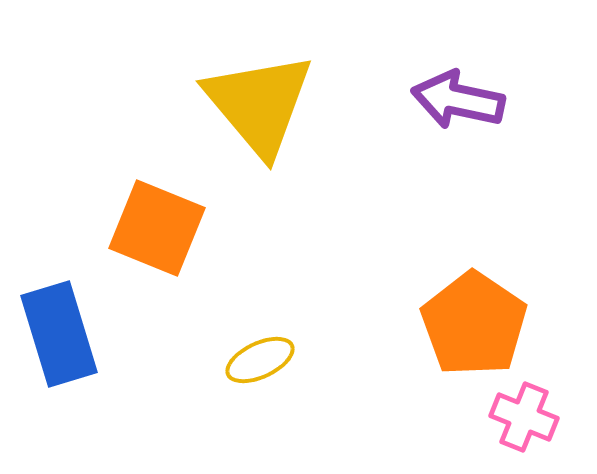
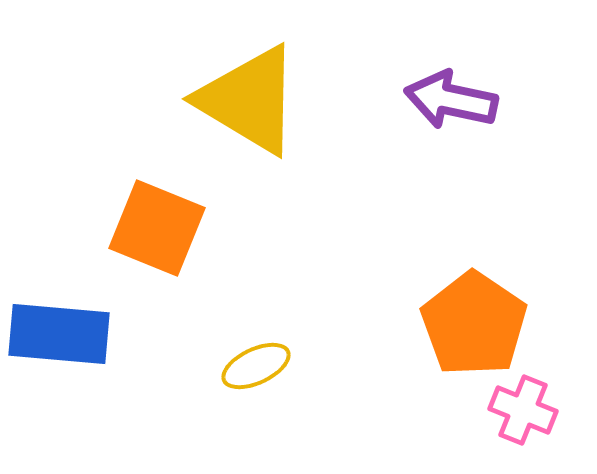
purple arrow: moved 7 px left
yellow triangle: moved 10 px left, 4 px up; rotated 19 degrees counterclockwise
blue rectangle: rotated 68 degrees counterclockwise
yellow ellipse: moved 4 px left, 6 px down
pink cross: moved 1 px left, 7 px up
